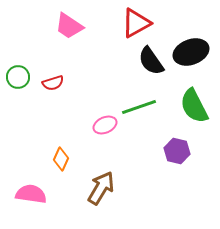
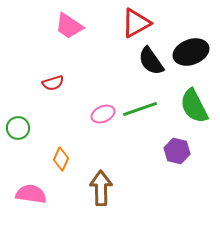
green circle: moved 51 px down
green line: moved 1 px right, 2 px down
pink ellipse: moved 2 px left, 11 px up
brown arrow: rotated 32 degrees counterclockwise
